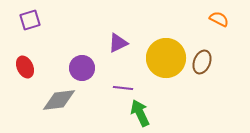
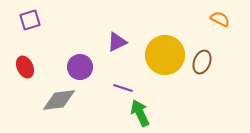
orange semicircle: moved 1 px right
purple triangle: moved 1 px left, 1 px up
yellow circle: moved 1 px left, 3 px up
purple circle: moved 2 px left, 1 px up
purple line: rotated 12 degrees clockwise
